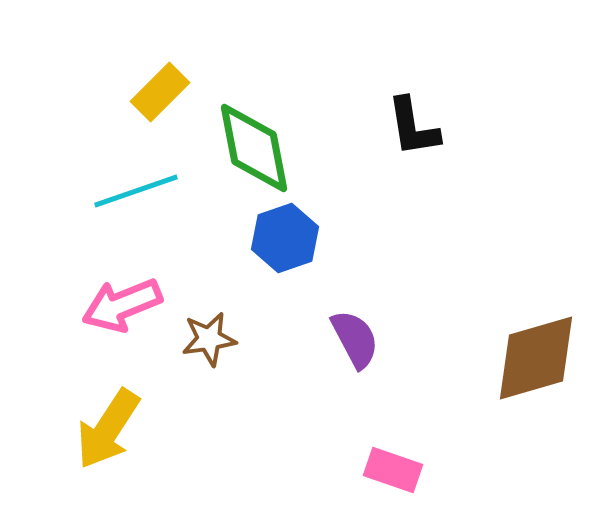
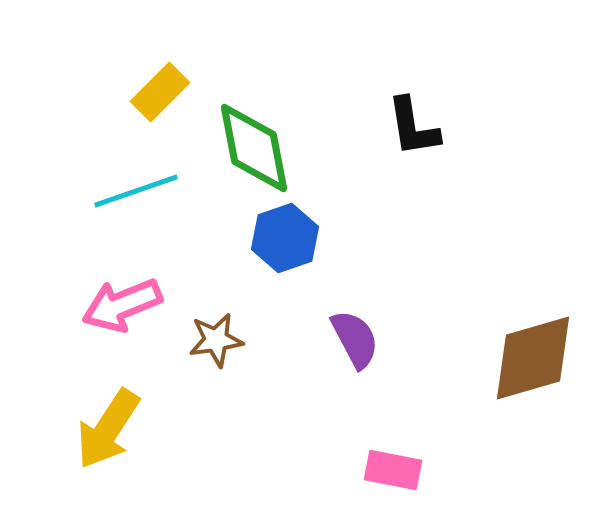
brown star: moved 7 px right, 1 px down
brown diamond: moved 3 px left
pink rectangle: rotated 8 degrees counterclockwise
